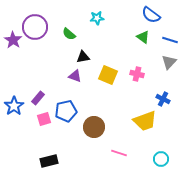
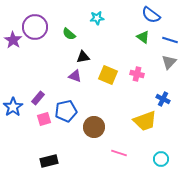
blue star: moved 1 px left, 1 px down
